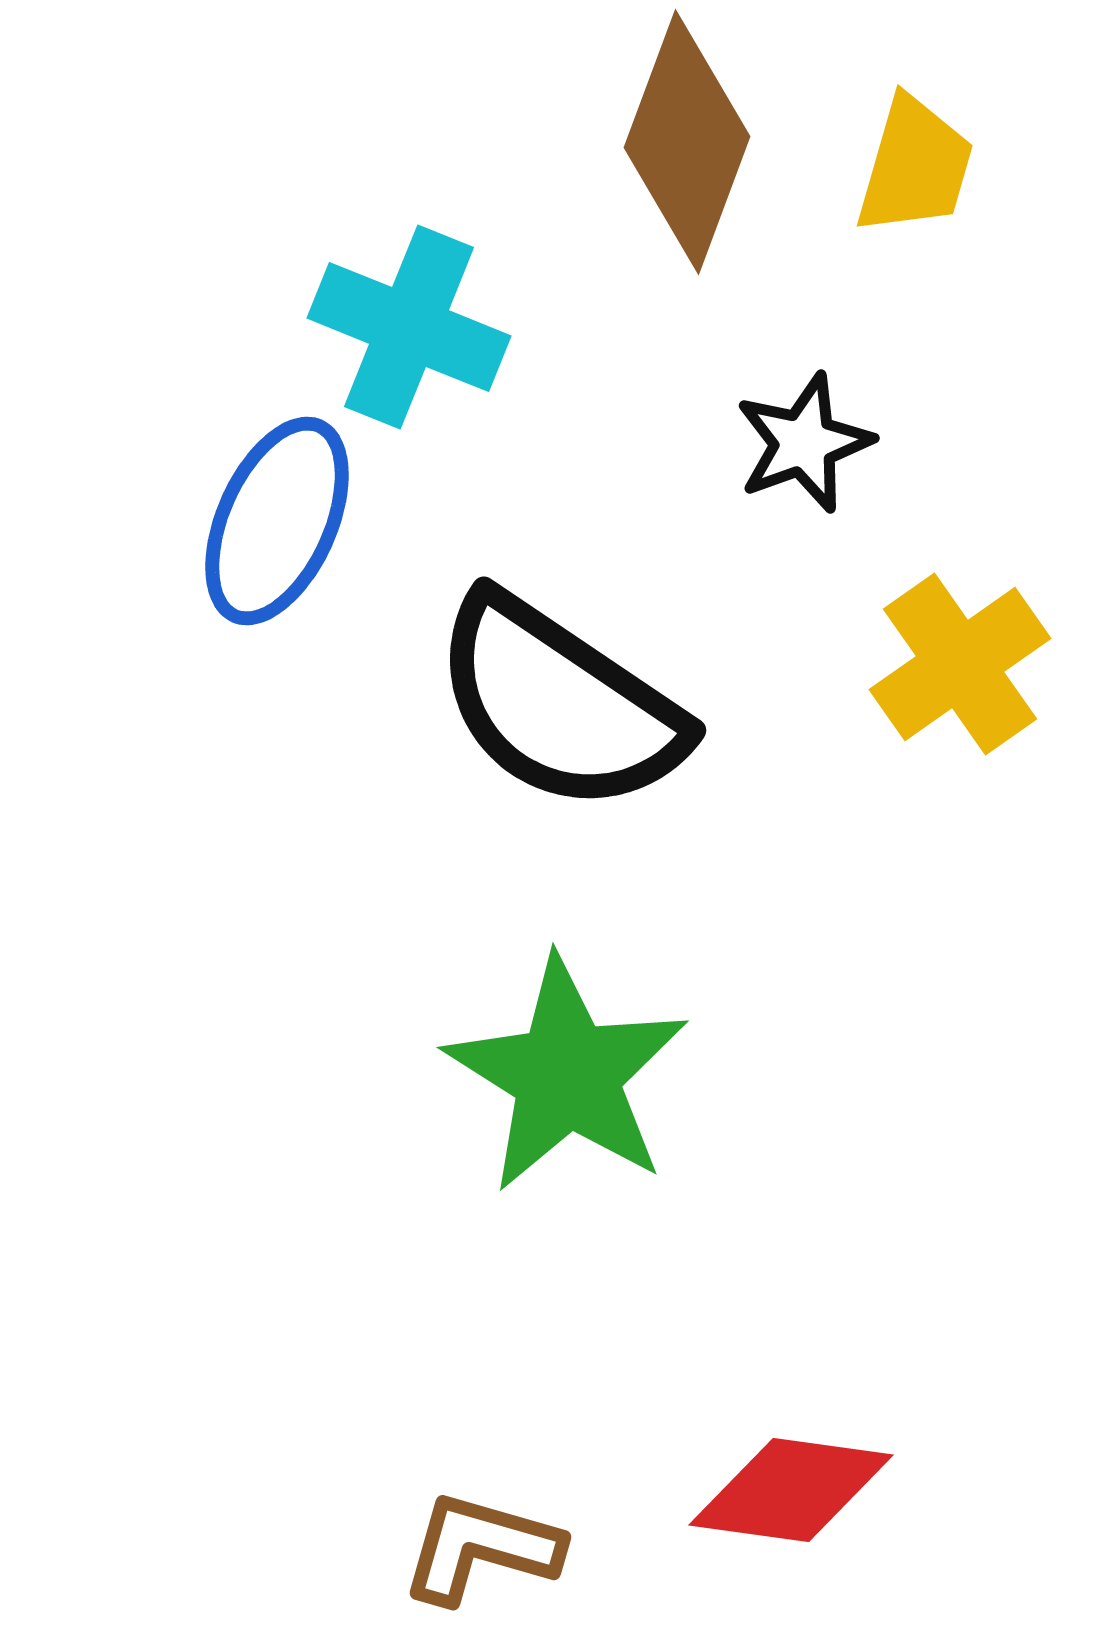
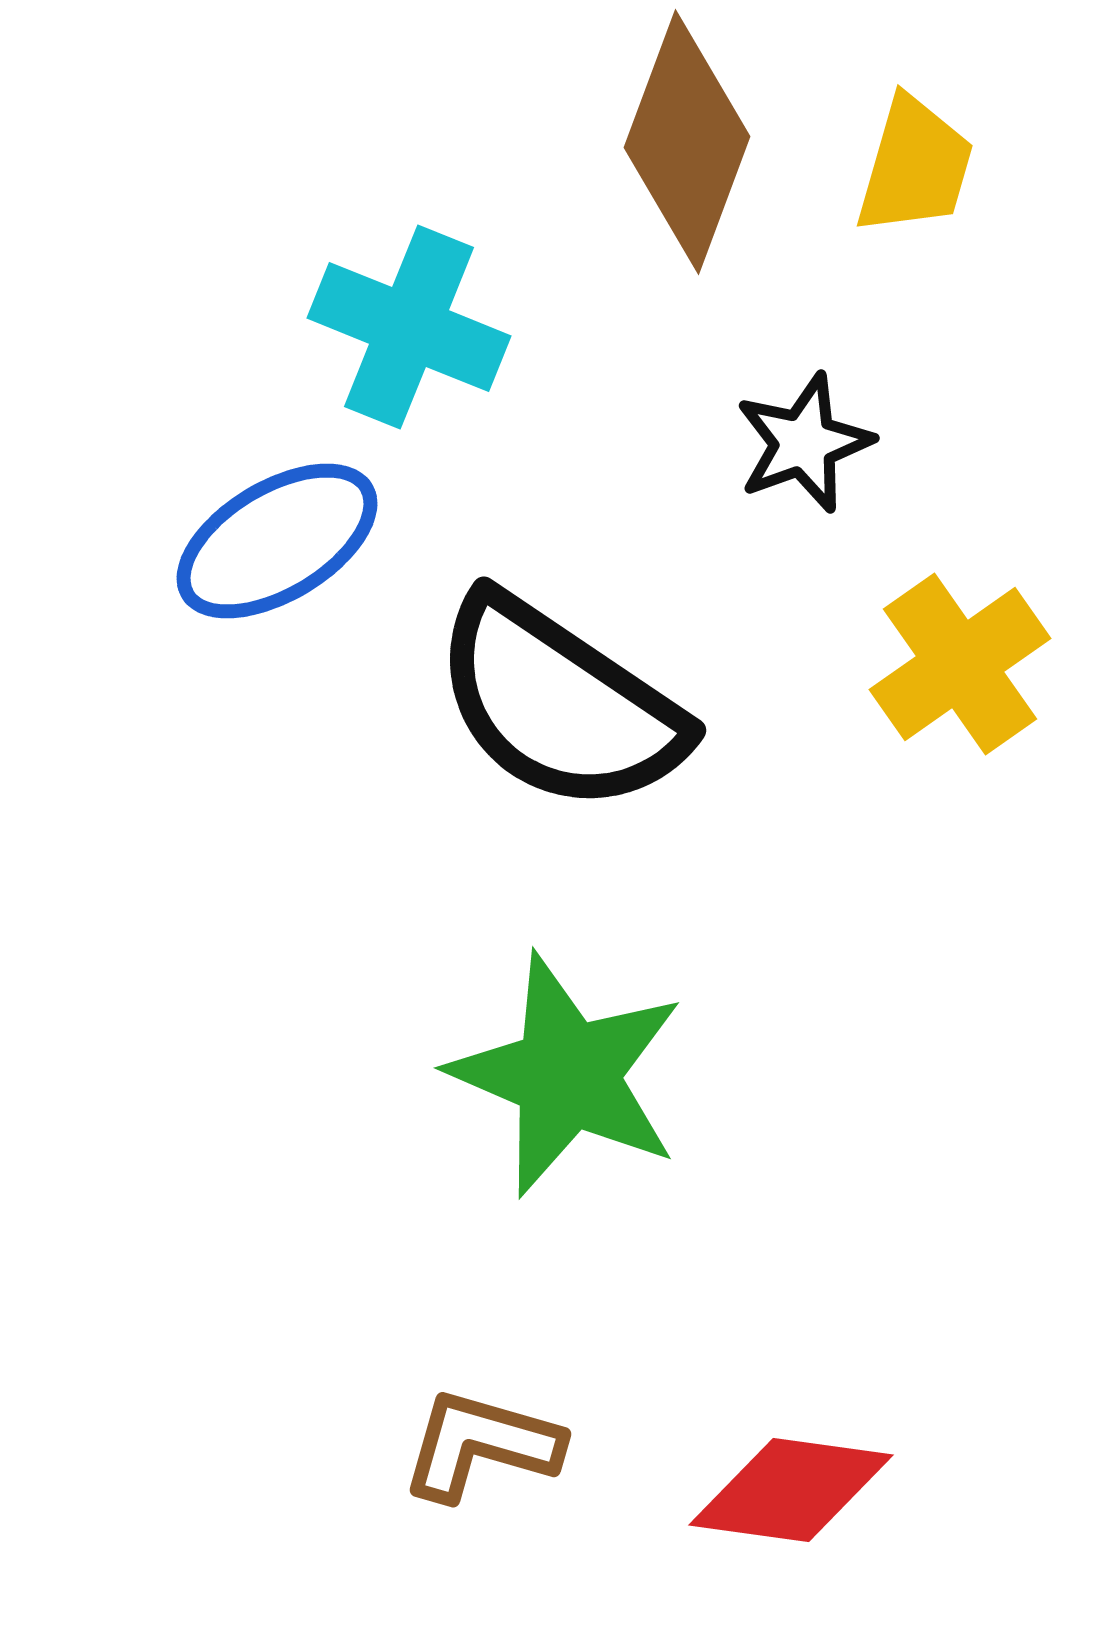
blue ellipse: moved 20 px down; rotated 35 degrees clockwise
green star: rotated 9 degrees counterclockwise
brown L-shape: moved 103 px up
